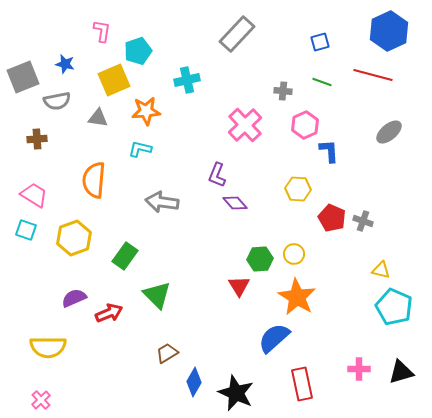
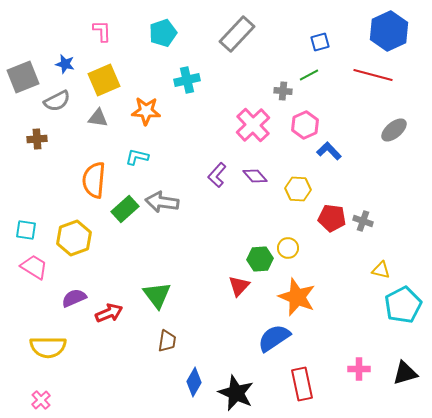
pink L-shape at (102, 31): rotated 10 degrees counterclockwise
cyan pentagon at (138, 51): moved 25 px right, 18 px up
yellow square at (114, 80): moved 10 px left
green line at (322, 82): moved 13 px left, 7 px up; rotated 48 degrees counterclockwise
gray semicircle at (57, 101): rotated 16 degrees counterclockwise
orange star at (146, 111): rotated 8 degrees clockwise
pink cross at (245, 125): moved 8 px right
gray ellipse at (389, 132): moved 5 px right, 2 px up
cyan L-shape at (140, 149): moved 3 px left, 8 px down
blue L-shape at (329, 151): rotated 40 degrees counterclockwise
purple L-shape at (217, 175): rotated 20 degrees clockwise
pink trapezoid at (34, 195): moved 72 px down
purple diamond at (235, 203): moved 20 px right, 27 px up
red pentagon at (332, 218): rotated 16 degrees counterclockwise
cyan square at (26, 230): rotated 10 degrees counterclockwise
yellow circle at (294, 254): moved 6 px left, 6 px up
green rectangle at (125, 256): moved 47 px up; rotated 12 degrees clockwise
red triangle at (239, 286): rotated 15 degrees clockwise
green triangle at (157, 295): rotated 8 degrees clockwise
orange star at (297, 297): rotated 9 degrees counterclockwise
cyan pentagon at (394, 307): moved 9 px right, 2 px up; rotated 21 degrees clockwise
blue semicircle at (274, 338): rotated 8 degrees clockwise
brown trapezoid at (167, 353): moved 12 px up; rotated 130 degrees clockwise
black triangle at (401, 372): moved 4 px right, 1 px down
